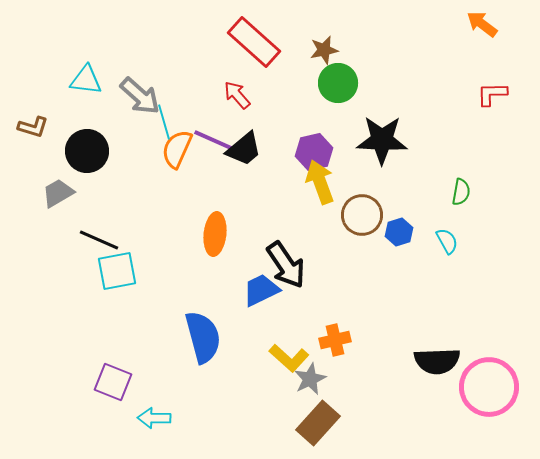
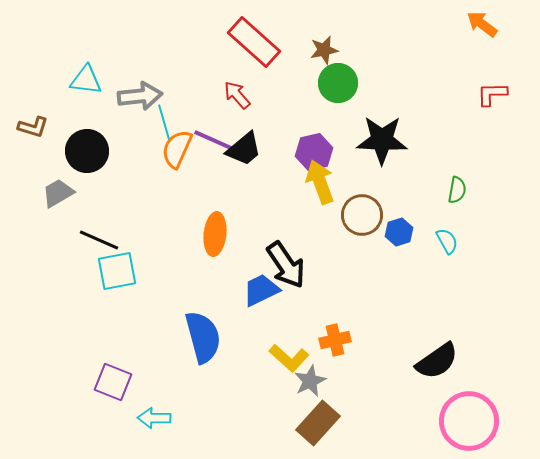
gray arrow: rotated 48 degrees counterclockwise
green semicircle: moved 4 px left, 2 px up
black semicircle: rotated 33 degrees counterclockwise
gray star: moved 2 px down
pink circle: moved 20 px left, 34 px down
